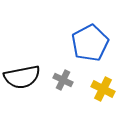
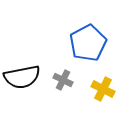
blue pentagon: moved 2 px left
